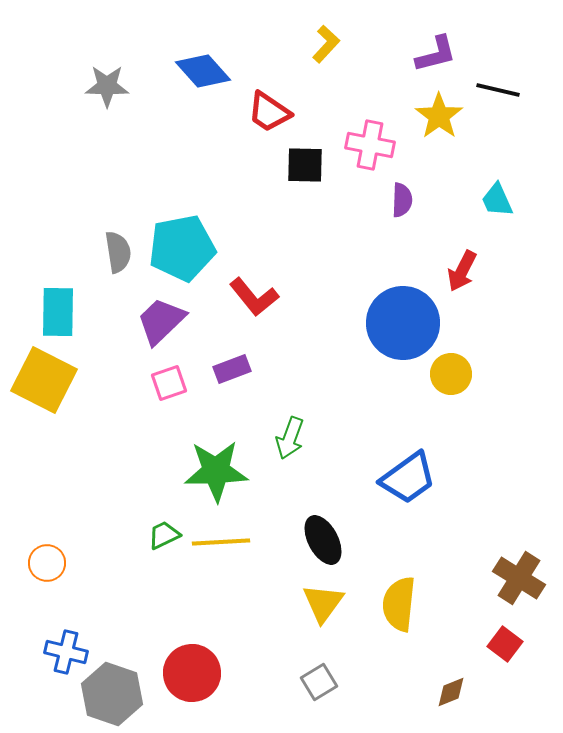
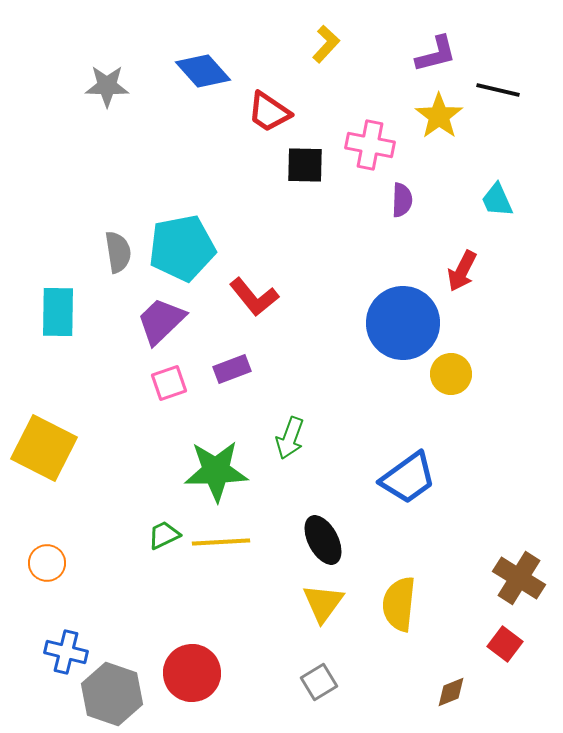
yellow square: moved 68 px down
